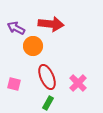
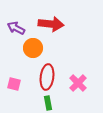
orange circle: moved 2 px down
red ellipse: rotated 30 degrees clockwise
green rectangle: rotated 40 degrees counterclockwise
